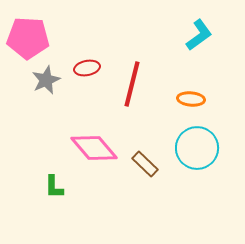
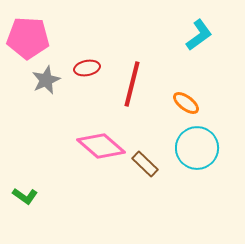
orange ellipse: moved 5 px left, 4 px down; rotated 32 degrees clockwise
pink diamond: moved 7 px right, 2 px up; rotated 9 degrees counterclockwise
green L-shape: moved 29 px left, 9 px down; rotated 55 degrees counterclockwise
